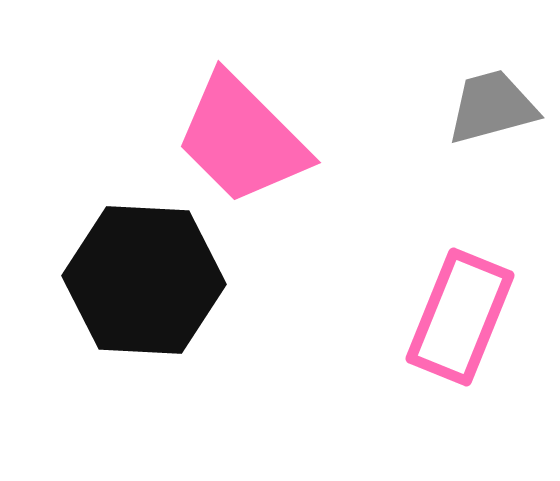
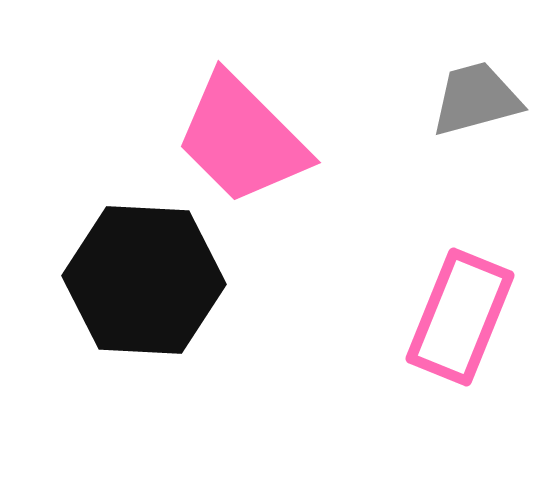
gray trapezoid: moved 16 px left, 8 px up
